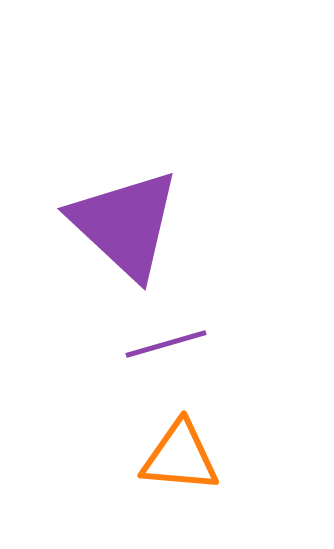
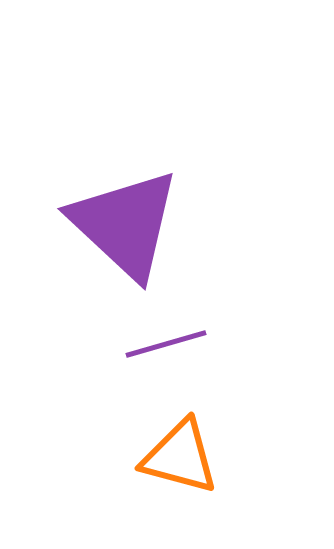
orange triangle: rotated 10 degrees clockwise
